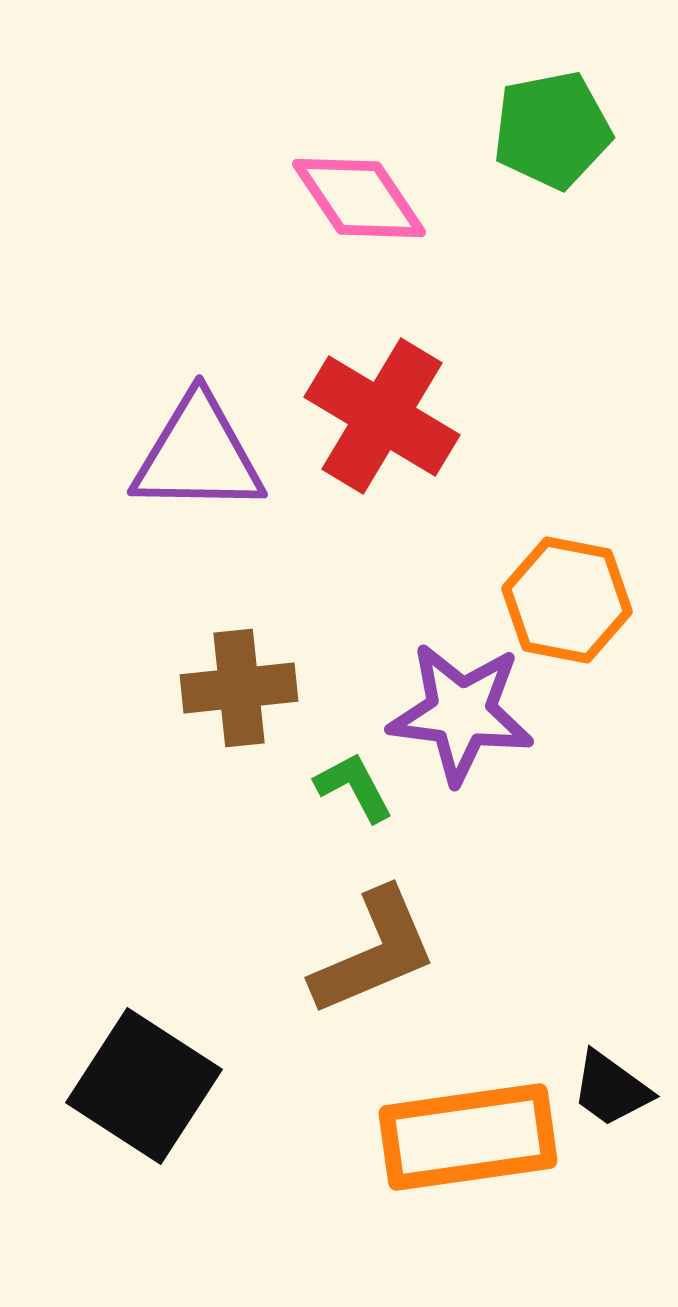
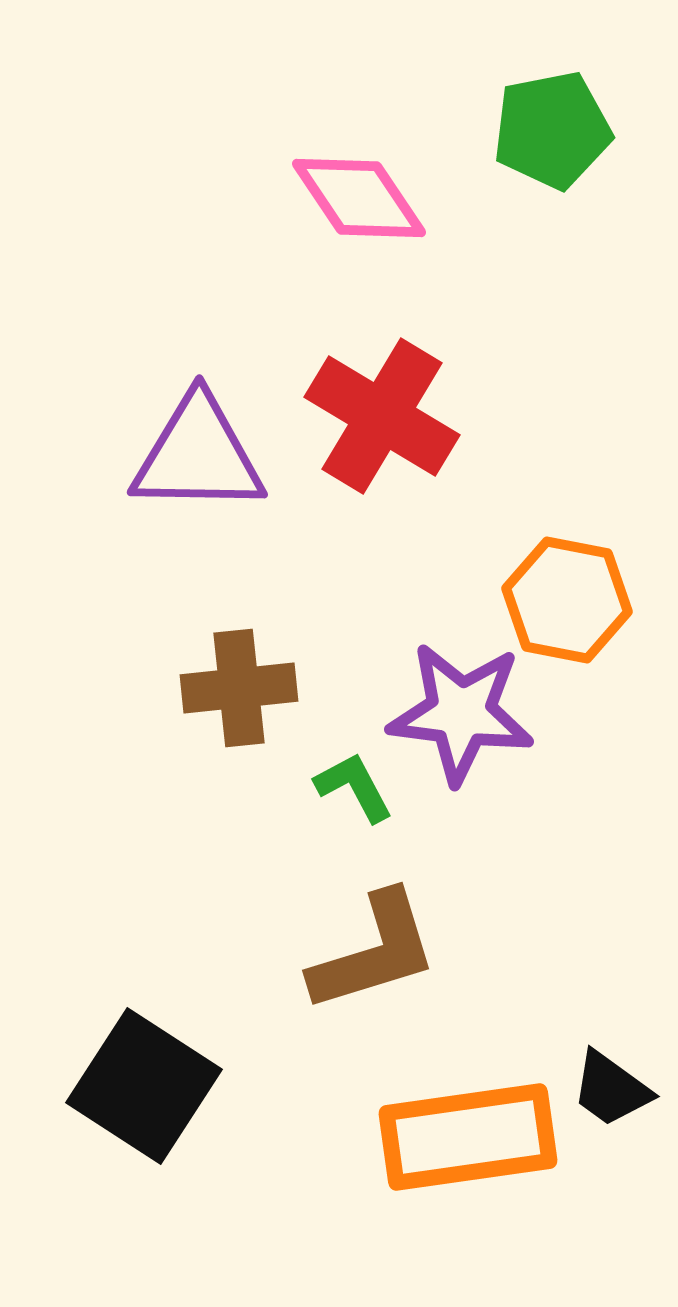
brown L-shape: rotated 6 degrees clockwise
